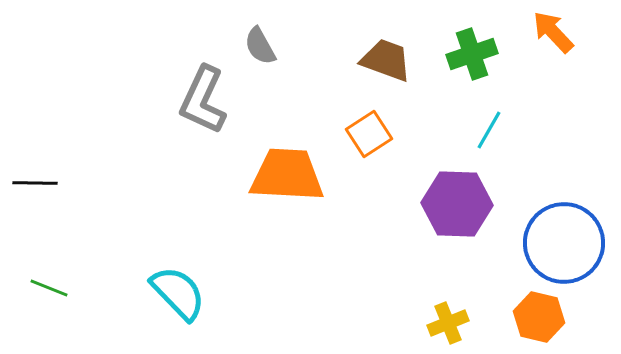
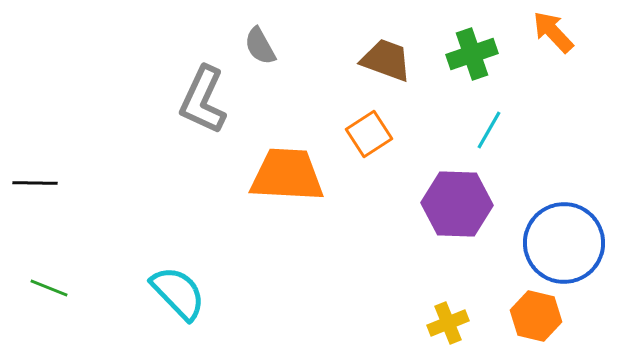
orange hexagon: moved 3 px left, 1 px up
